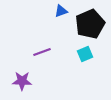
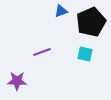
black pentagon: moved 1 px right, 2 px up
cyan square: rotated 35 degrees clockwise
purple star: moved 5 px left
